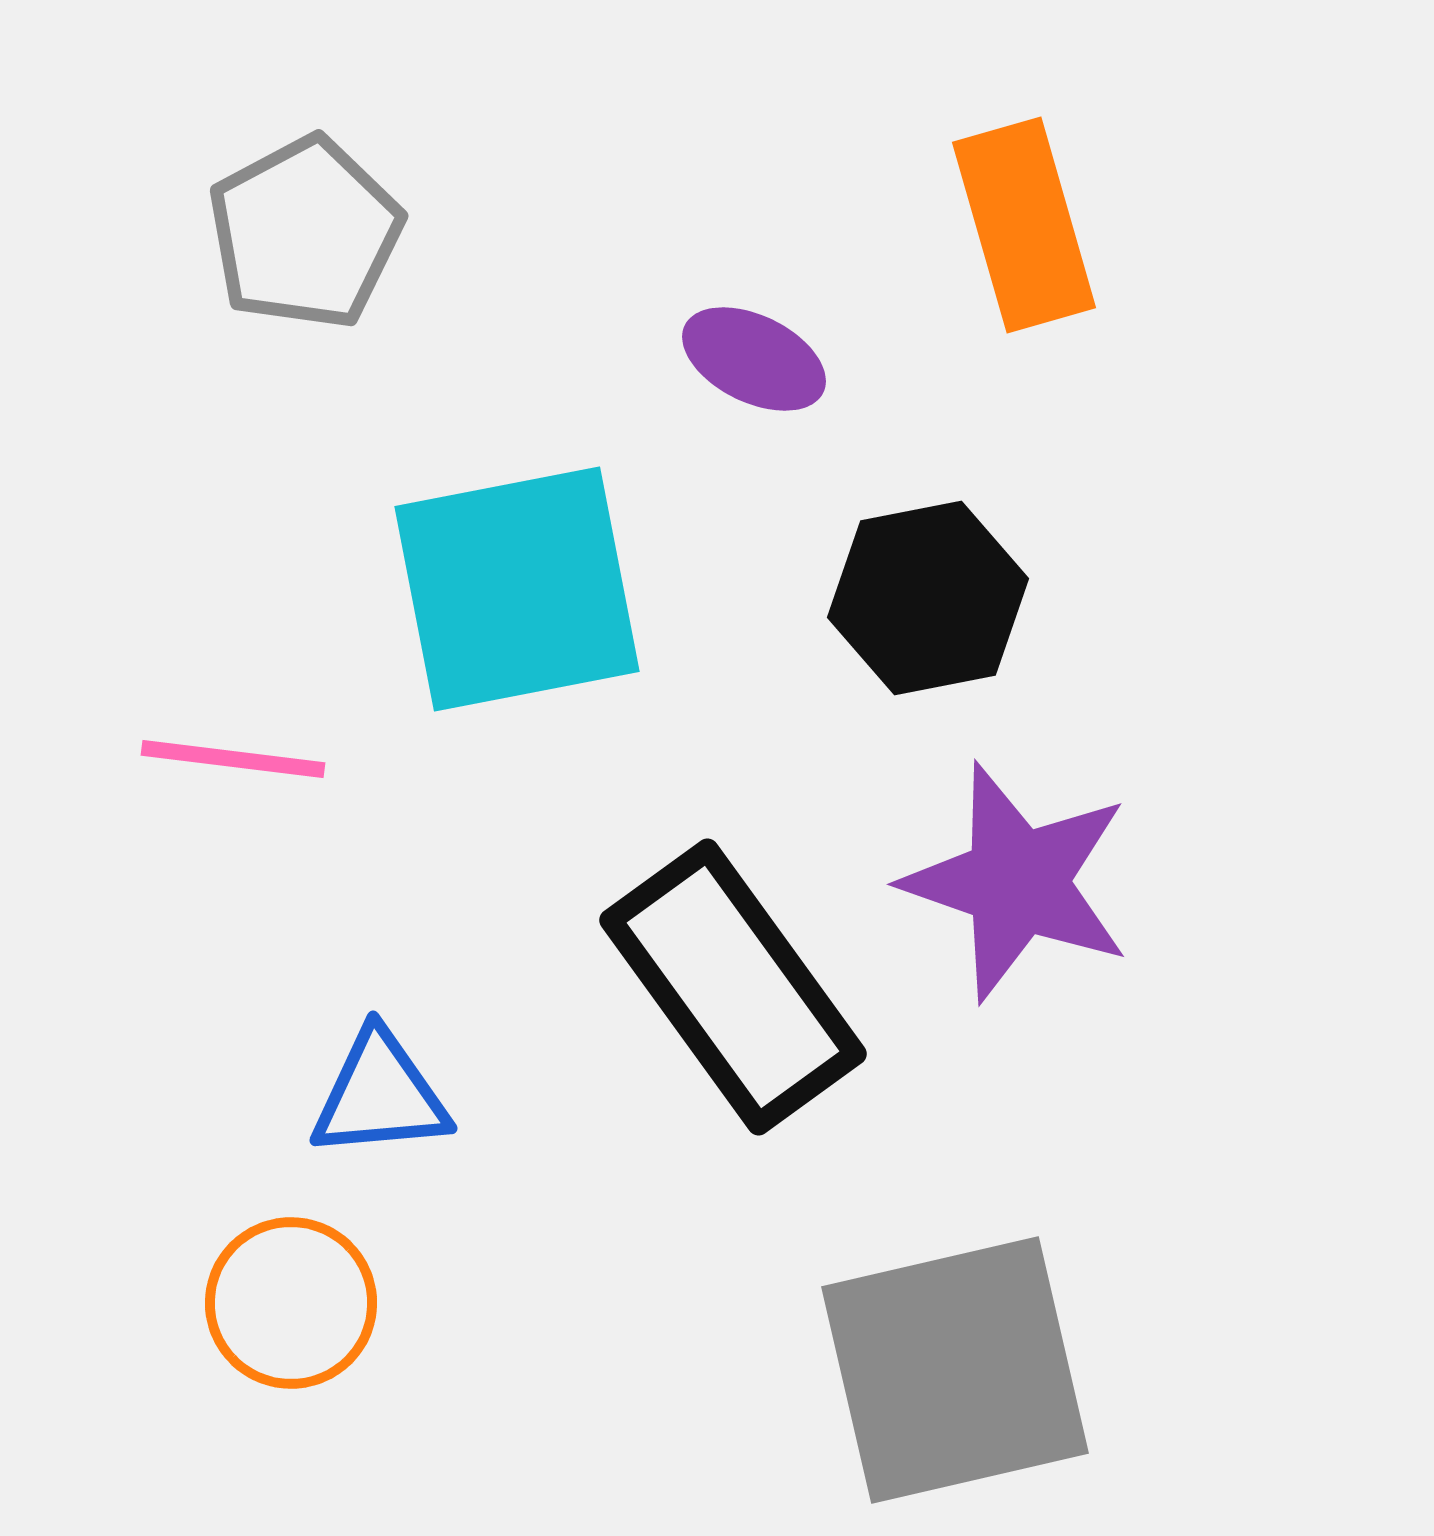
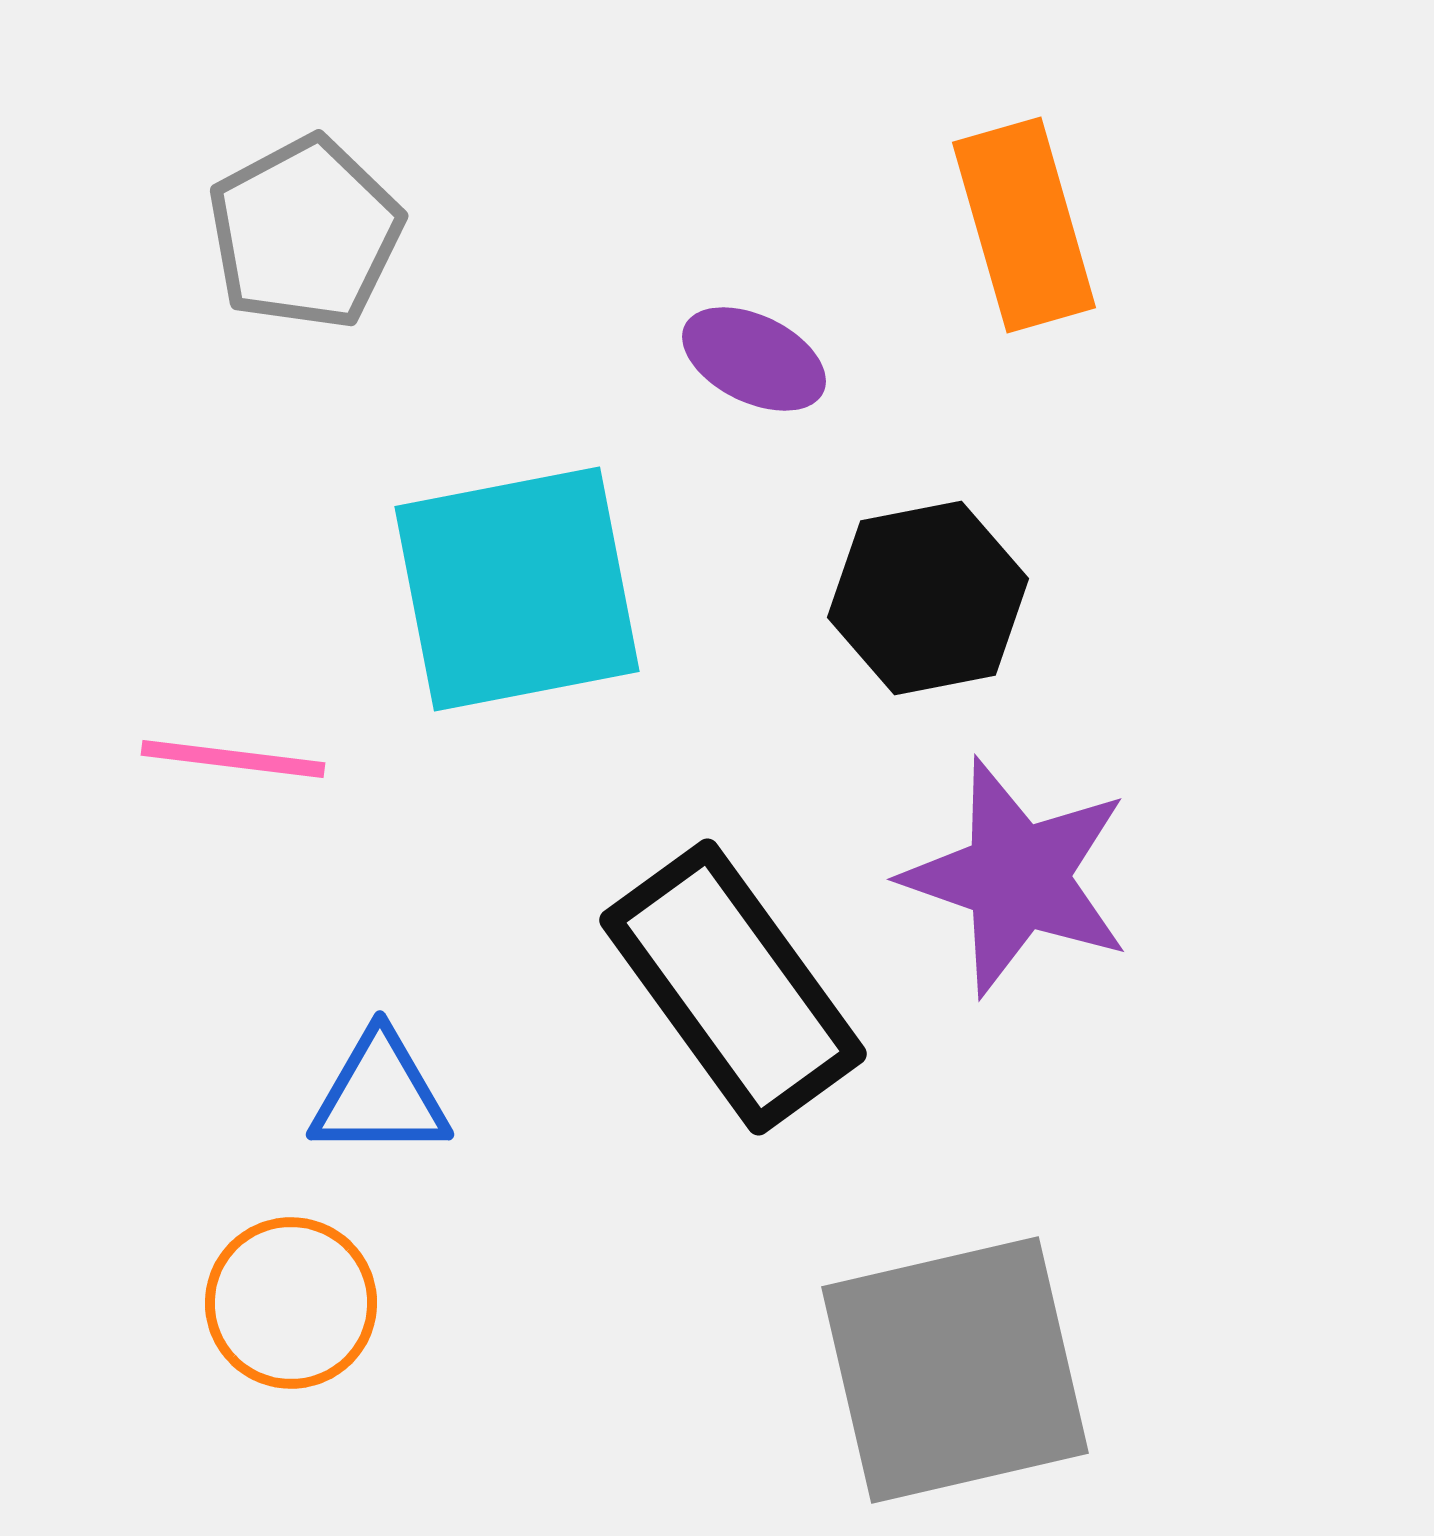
purple star: moved 5 px up
blue triangle: rotated 5 degrees clockwise
